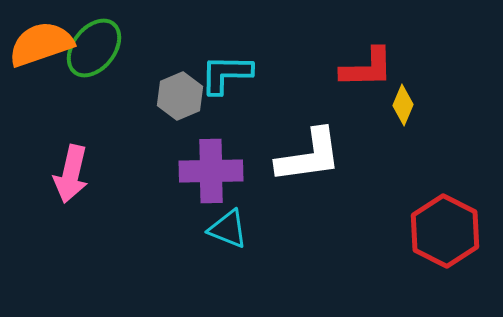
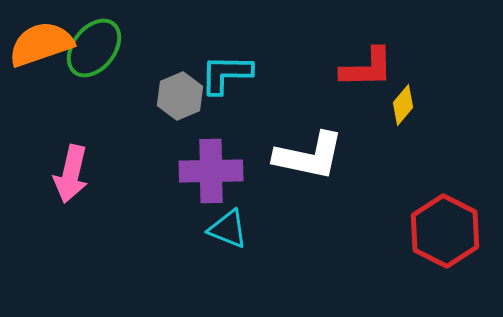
yellow diamond: rotated 18 degrees clockwise
white L-shape: rotated 20 degrees clockwise
